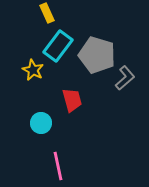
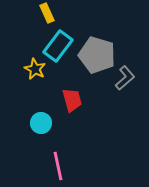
yellow star: moved 2 px right, 1 px up
